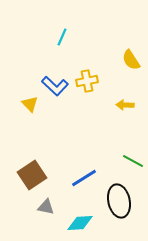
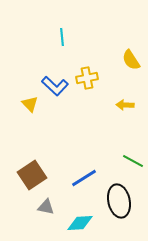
cyan line: rotated 30 degrees counterclockwise
yellow cross: moved 3 px up
